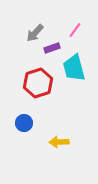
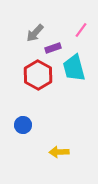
pink line: moved 6 px right
purple rectangle: moved 1 px right
red hexagon: moved 8 px up; rotated 12 degrees counterclockwise
blue circle: moved 1 px left, 2 px down
yellow arrow: moved 10 px down
